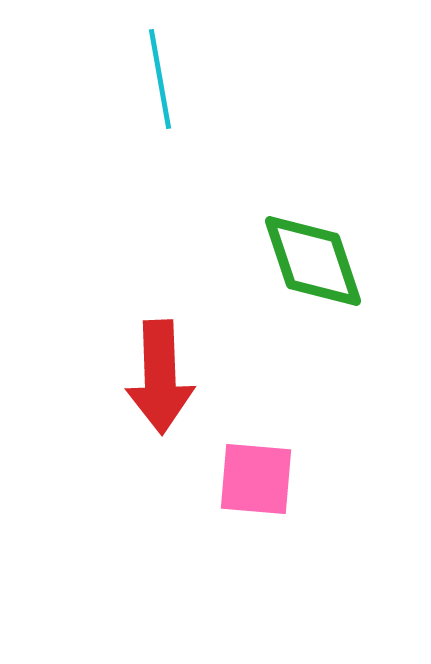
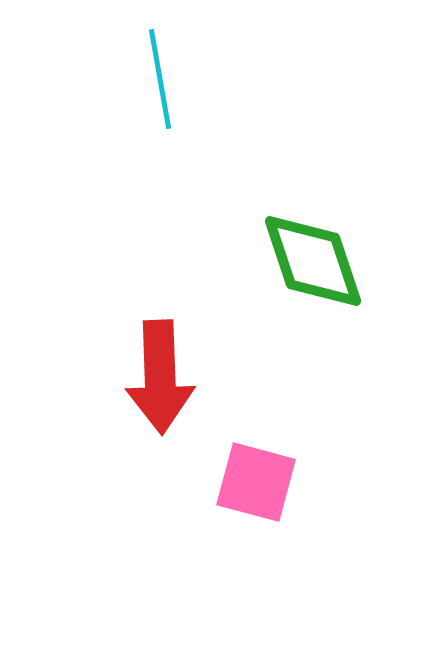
pink square: moved 3 px down; rotated 10 degrees clockwise
